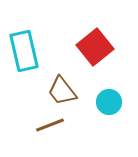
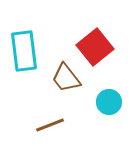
cyan rectangle: rotated 6 degrees clockwise
brown trapezoid: moved 4 px right, 13 px up
